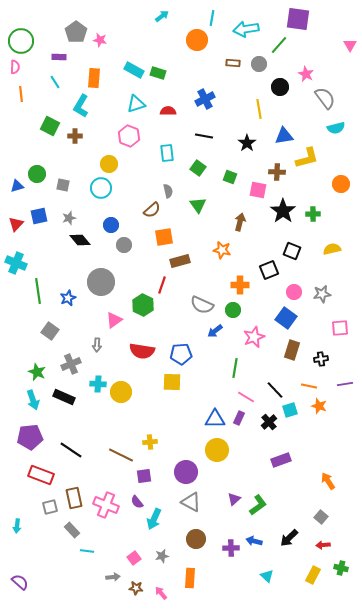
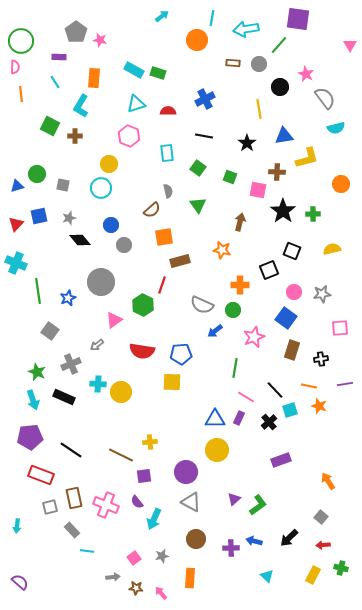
gray arrow at (97, 345): rotated 48 degrees clockwise
